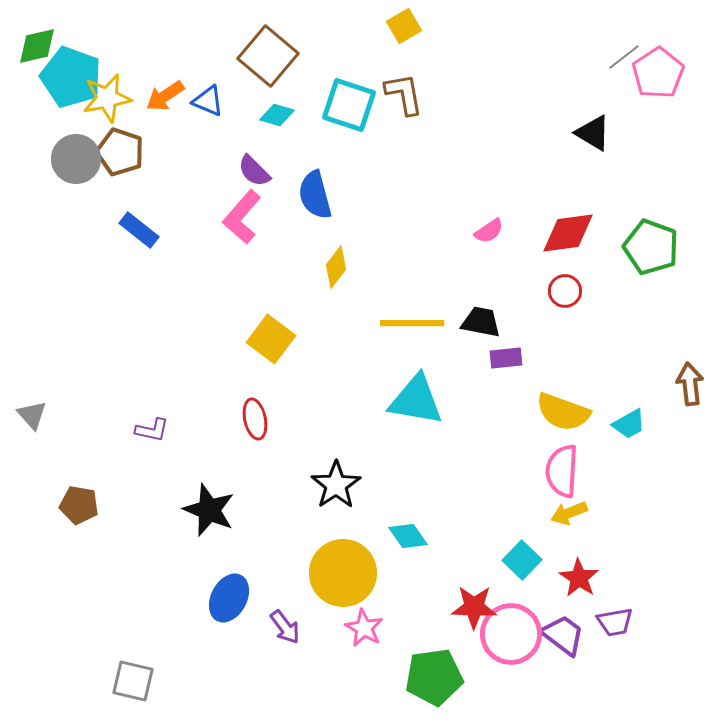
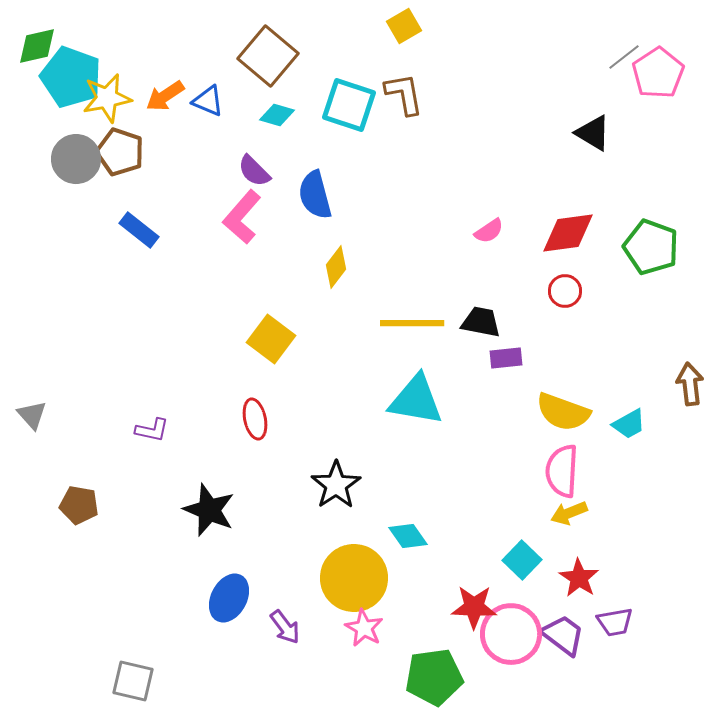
yellow circle at (343, 573): moved 11 px right, 5 px down
